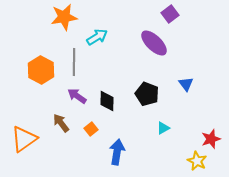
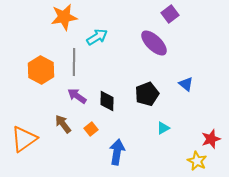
blue triangle: rotated 14 degrees counterclockwise
black pentagon: rotated 30 degrees clockwise
brown arrow: moved 2 px right, 1 px down
